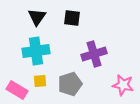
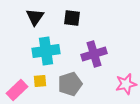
black triangle: moved 2 px left
cyan cross: moved 10 px right
pink star: moved 3 px right, 1 px up; rotated 25 degrees counterclockwise
pink rectangle: rotated 75 degrees counterclockwise
